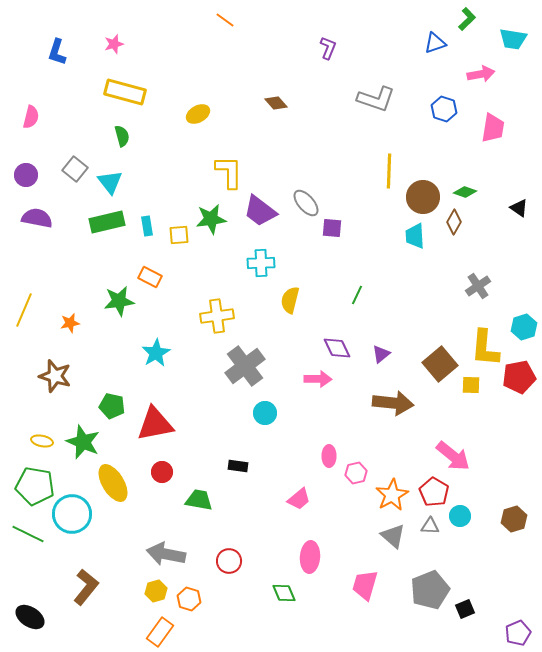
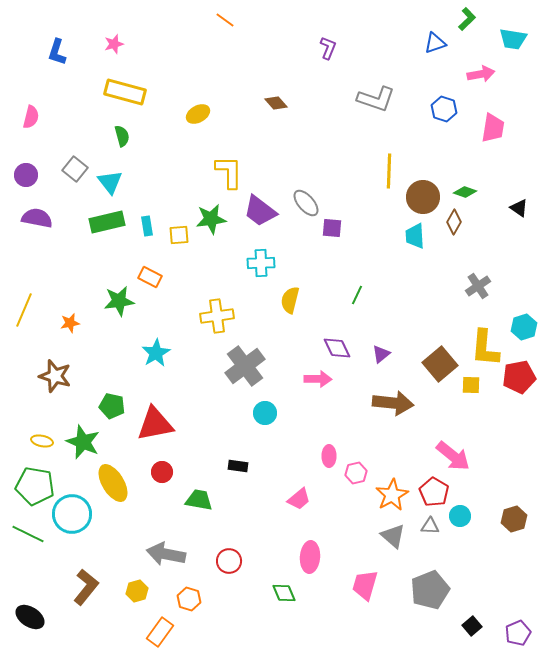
yellow hexagon at (156, 591): moved 19 px left
black square at (465, 609): moved 7 px right, 17 px down; rotated 18 degrees counterclockwise
